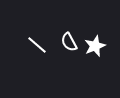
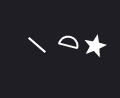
white semicircle: rotated 132 degrees clockwise
